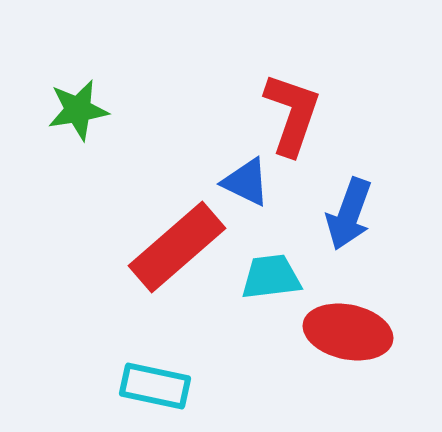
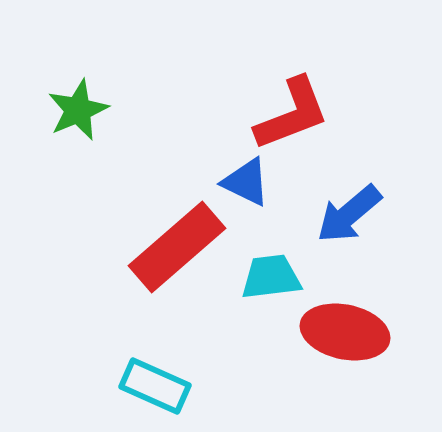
green star: rotated 14 degrees counterclockwise
red L-shape: rotated 50 degrees clockwise
blue arrow: rotated 30 degrees clockwise
red ellipse: moved 3 px left
cyan rectangle: rotated 12 degrees clockwise
